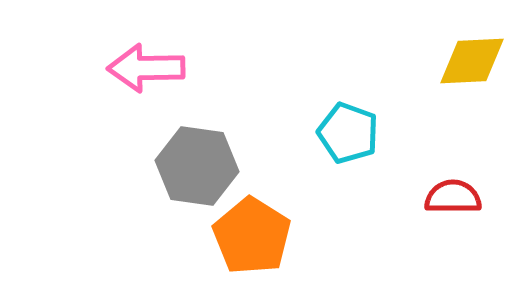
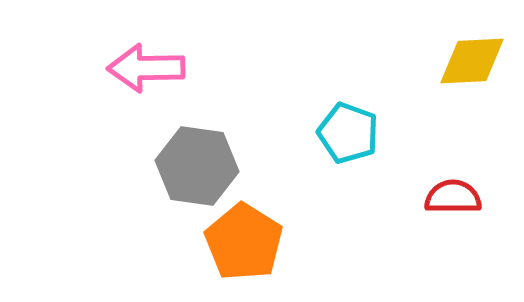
orange pentagon: moved 8 px left, 6 px down
